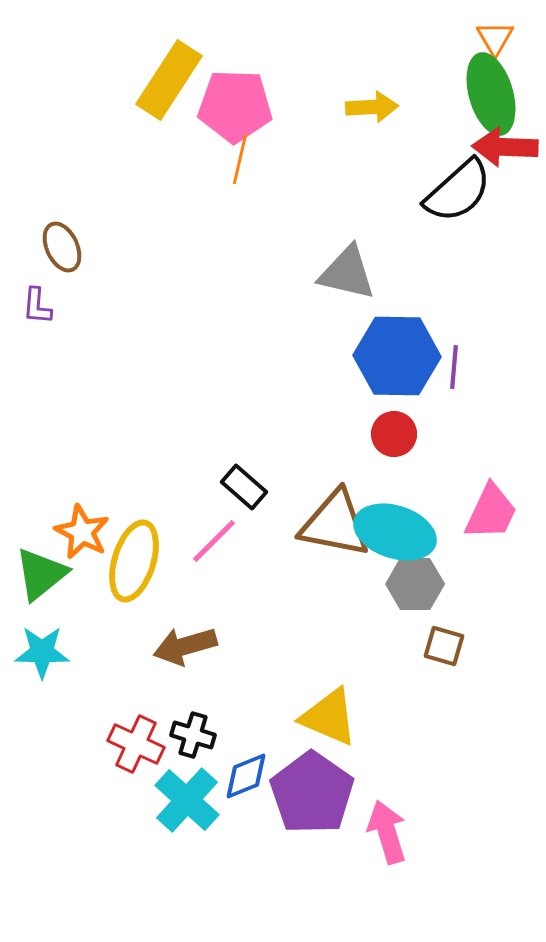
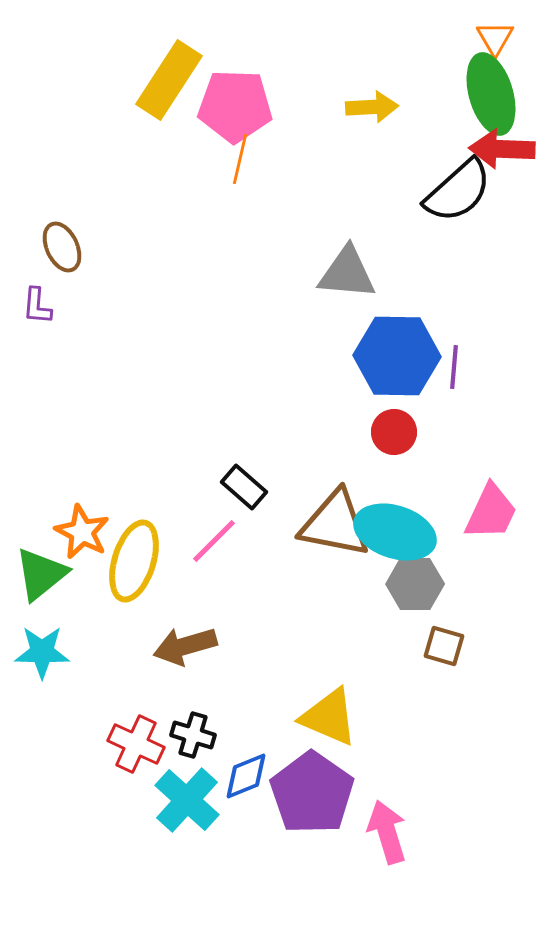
red arrow: moved 3 px left, 2 px down
gray triangle: rotated 8 degrees counterclockwise
red circle: moved 2 px up
